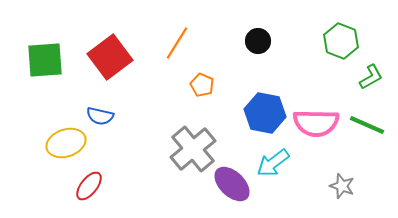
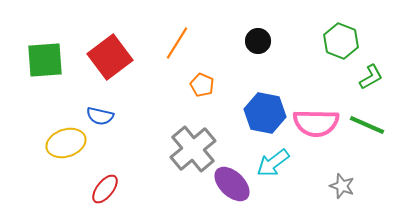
red ellipse: moved 16 px right, 3 px down
